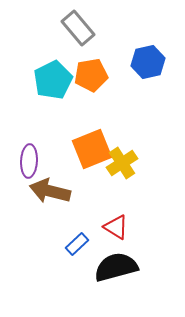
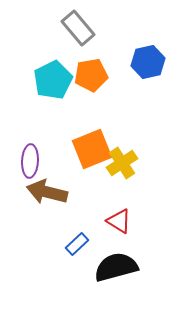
purple ellipse: moved 1 px right
brown arrow: moved 3 px left, 1 px down
red triangle: moved 3 px right, 6 px up
